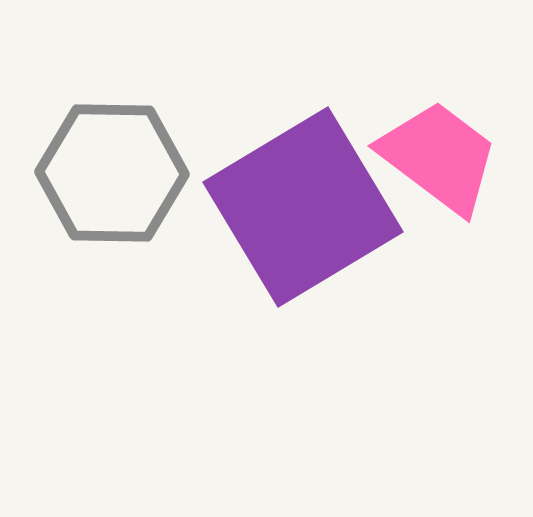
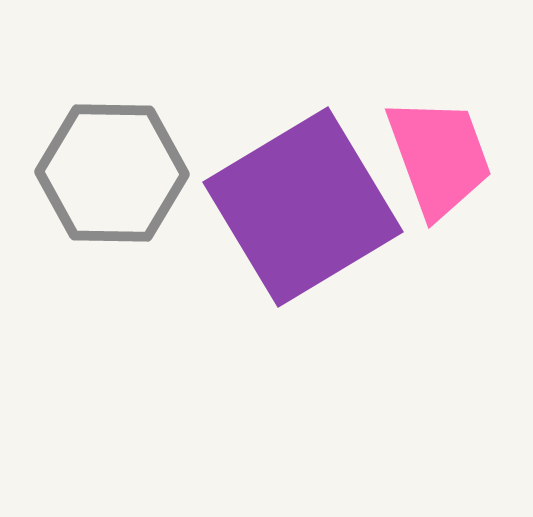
pink trapezoid: rotated 33 degrees clockwise
